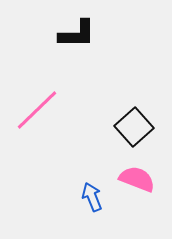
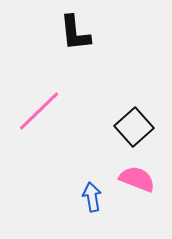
black L-shape: moved 2 px left, 1 px up; rotated 84 degrees clockwise
pink line: moved 2 px right, 1 px down
blue arrow: rotated 12 degrees clockwise
